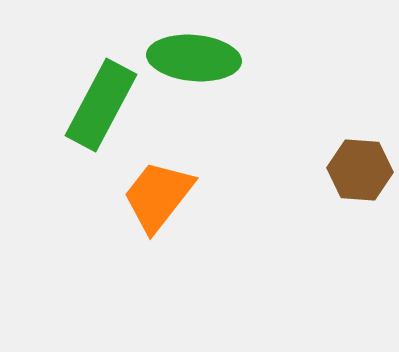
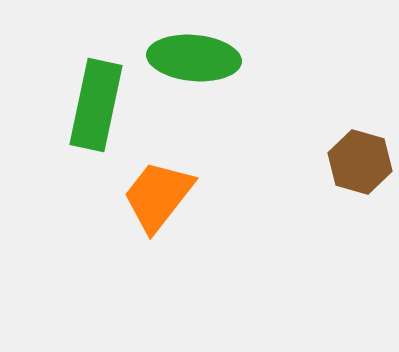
green rectangle: moved 5 px left; rotated 16 degrees counterclockwise
brown hexagon: moved 8 px up; rotated 12 degrees clockwise
